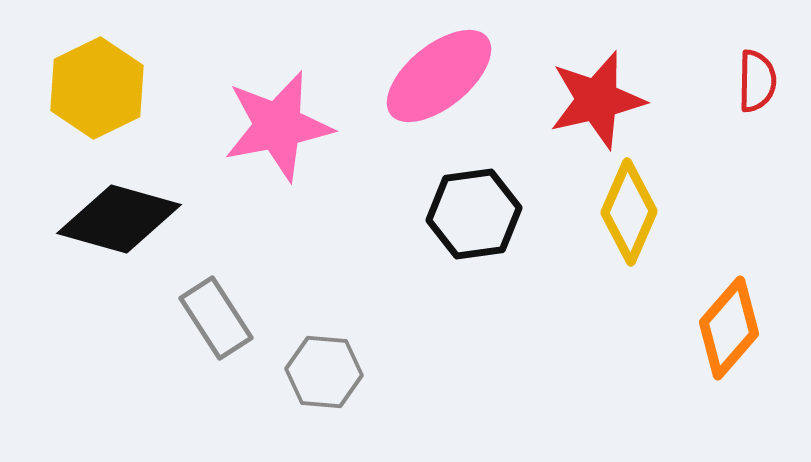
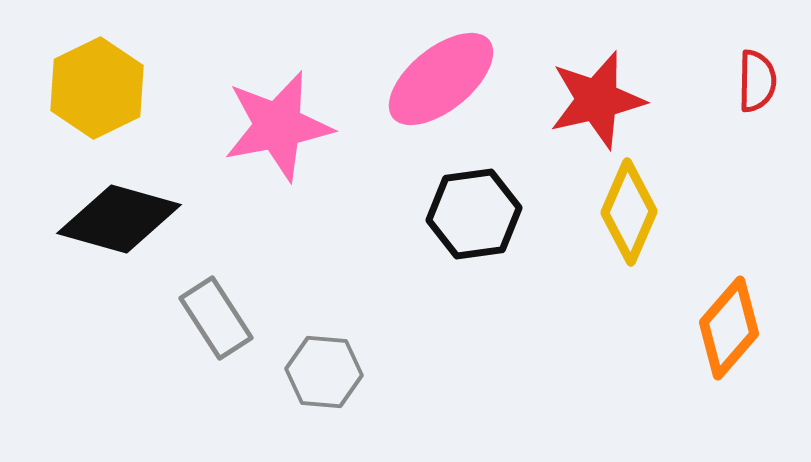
pink ellipse: moved 2 px right, 3 px down
